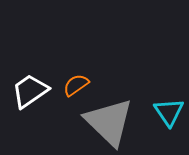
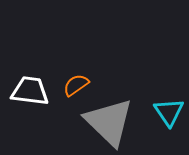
white trapezoid: rotated 42 degrees clockwise
